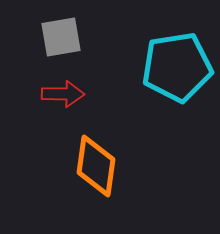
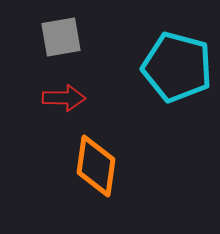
cyan pentagon: rotated 24 degrees clockwise
red arrow: moved 1 px right, 4 px down
